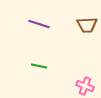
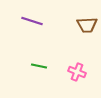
purple line: moved 7 px left, 3 px up
pink cross: moved 8 px left, 14 px up
